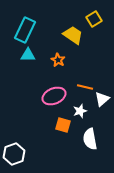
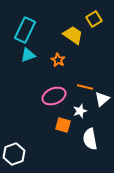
cyan triangle: rotated 21 degrees counterclockwise
